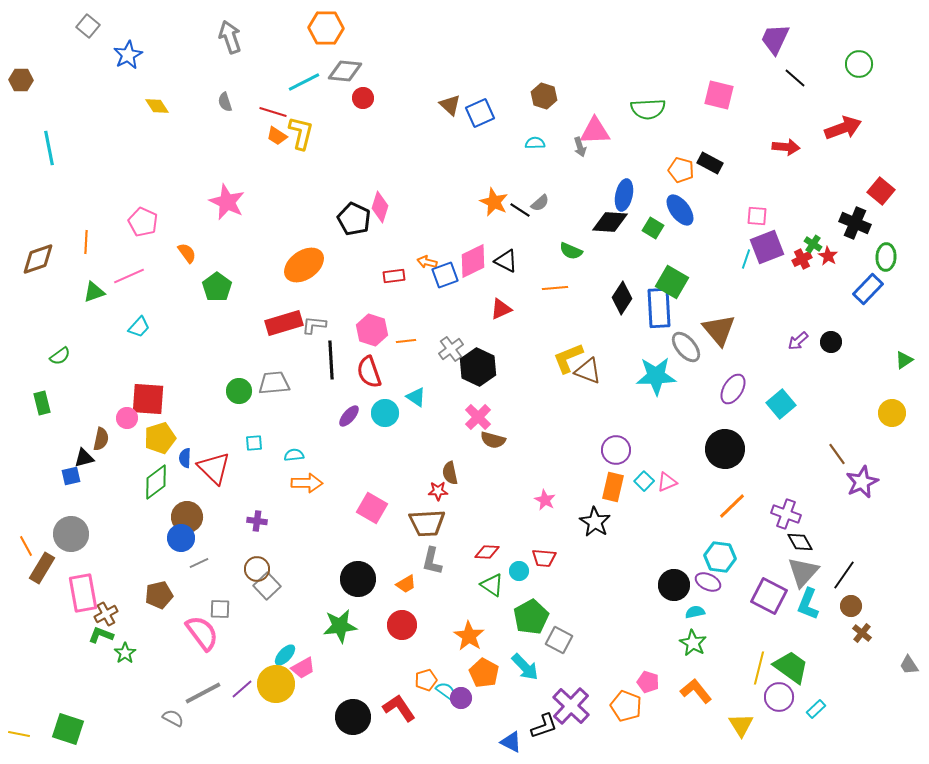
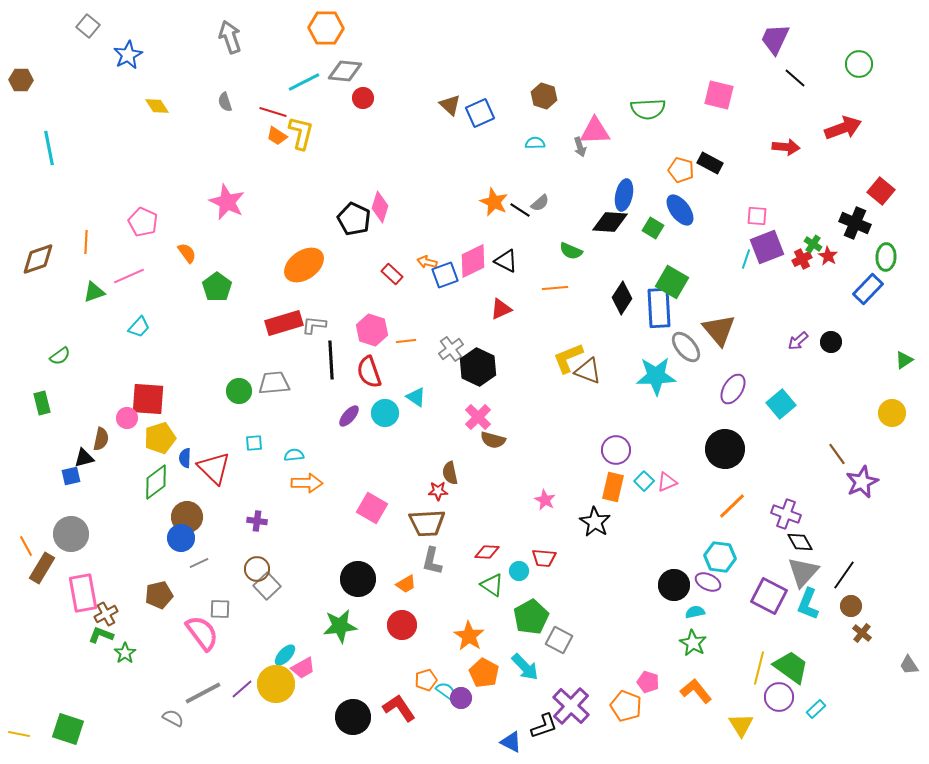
red rectangle at (394, 276): moved 2 px left, 2 px up; rotated 50 degrees clockwise
